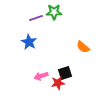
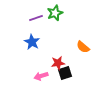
green star: moved 1 px right, 1 px down; rotated 21 degrees counterclockwise
blue star: moved 3 px right
red star: moved 20 px up
